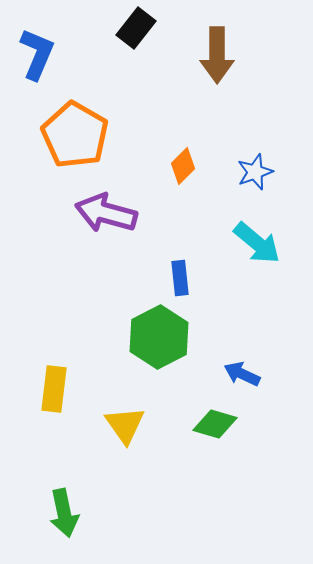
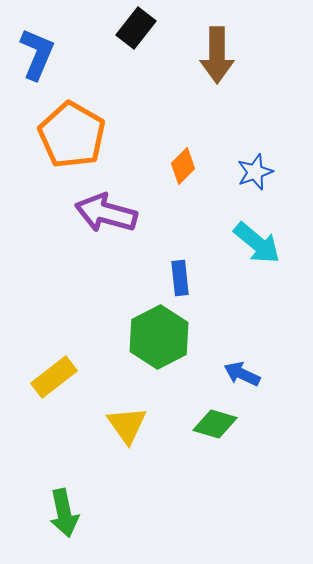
orange pentagon: moved 3 px left
yellow rectangle: moved 12 px up; rotated 45 degrees clockwise
yellow triangle: moved 2 px right
